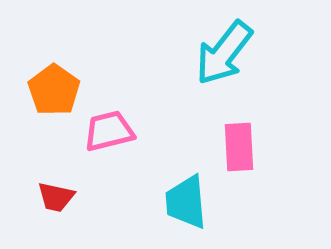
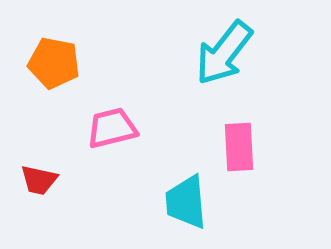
orange pentagon: moved 27 px up; rotated 24 degrees counterclockwise
pink trapezoid: moved 3 px right, 3 px up
red trapezoid: moved 17 px left, 17 px up
